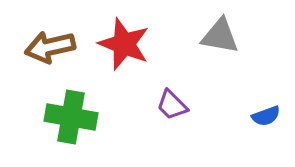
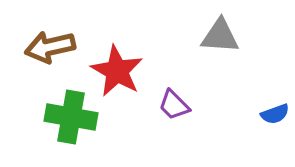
gray triangle: rotated 6 degrees counterclockwise
red star: moved 7 px left, 27 px down; rotated 8 degrees clockwise
purple trapezoid: moved 2 px right
blue semicircle: moved 9 px right, 2 px up
